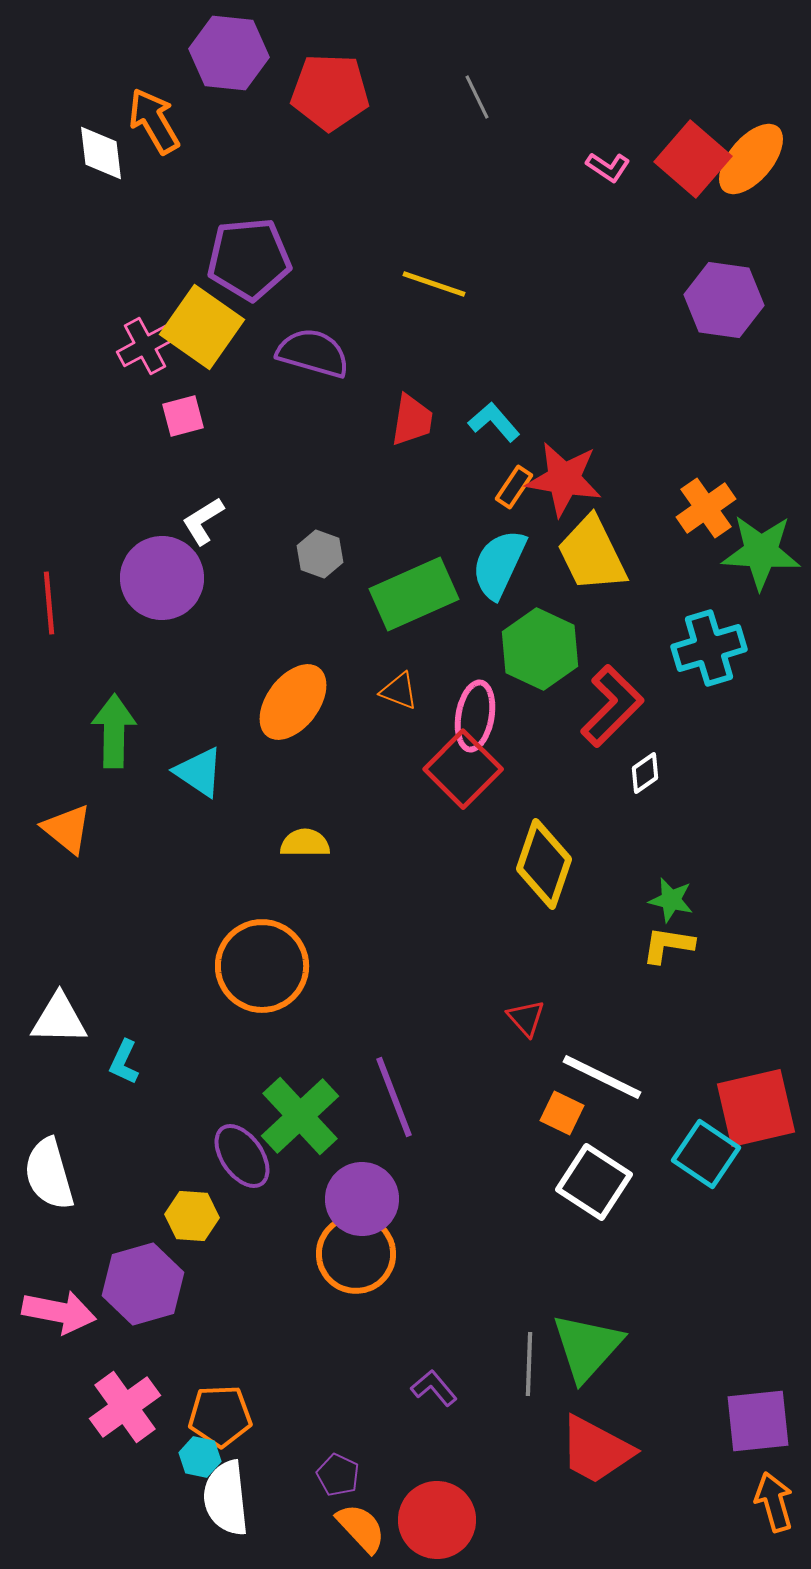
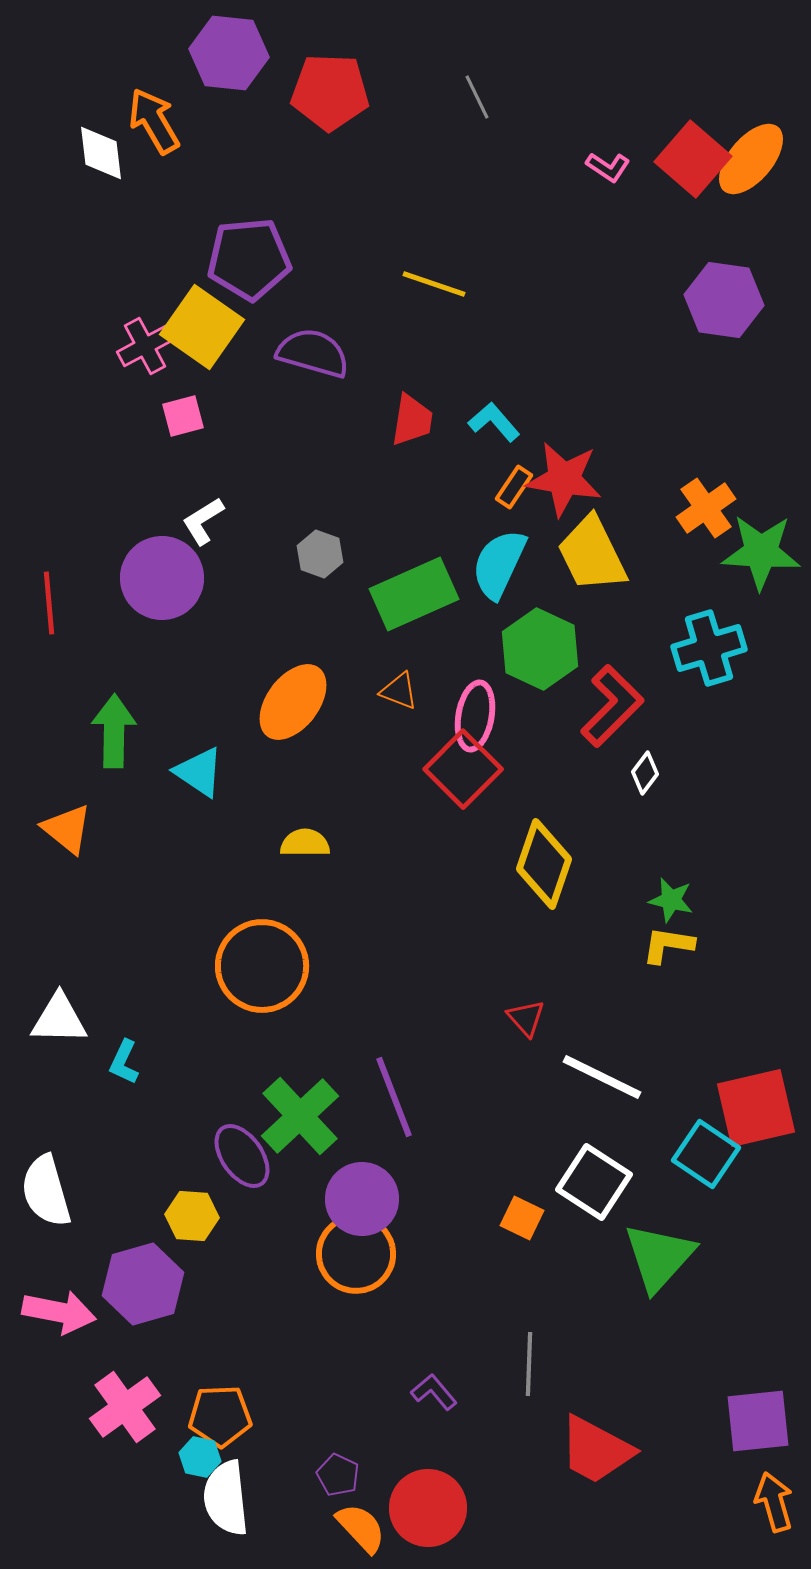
white diamond at (645, 773): rotated 18 degrees counterclockwise
orange square at (562, 1113): moved 40 px left, 105 px down
white semicircle at (49, 1174): moved 3 px left, 17 px down
green triangle at (587, 1347): moved 72 px right, 90 px up
purple L-shape at (434, 1388): moved 4 px down
red circle at (437, 1520): moved 9 px left, 12 px up
